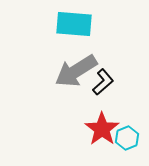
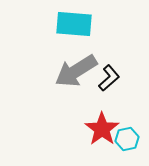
black L-shape: moved 6 px right, 4 px up
cyan hexagon: moved 1 px down; rotated 10 degrees clockwise
